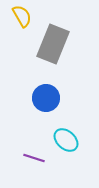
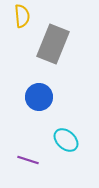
yellow semicircle: rotated 25 degrees clockwise
blue circle: moved 7 px left, 1 px up
purple line: moved 6 px left, 2 px down
